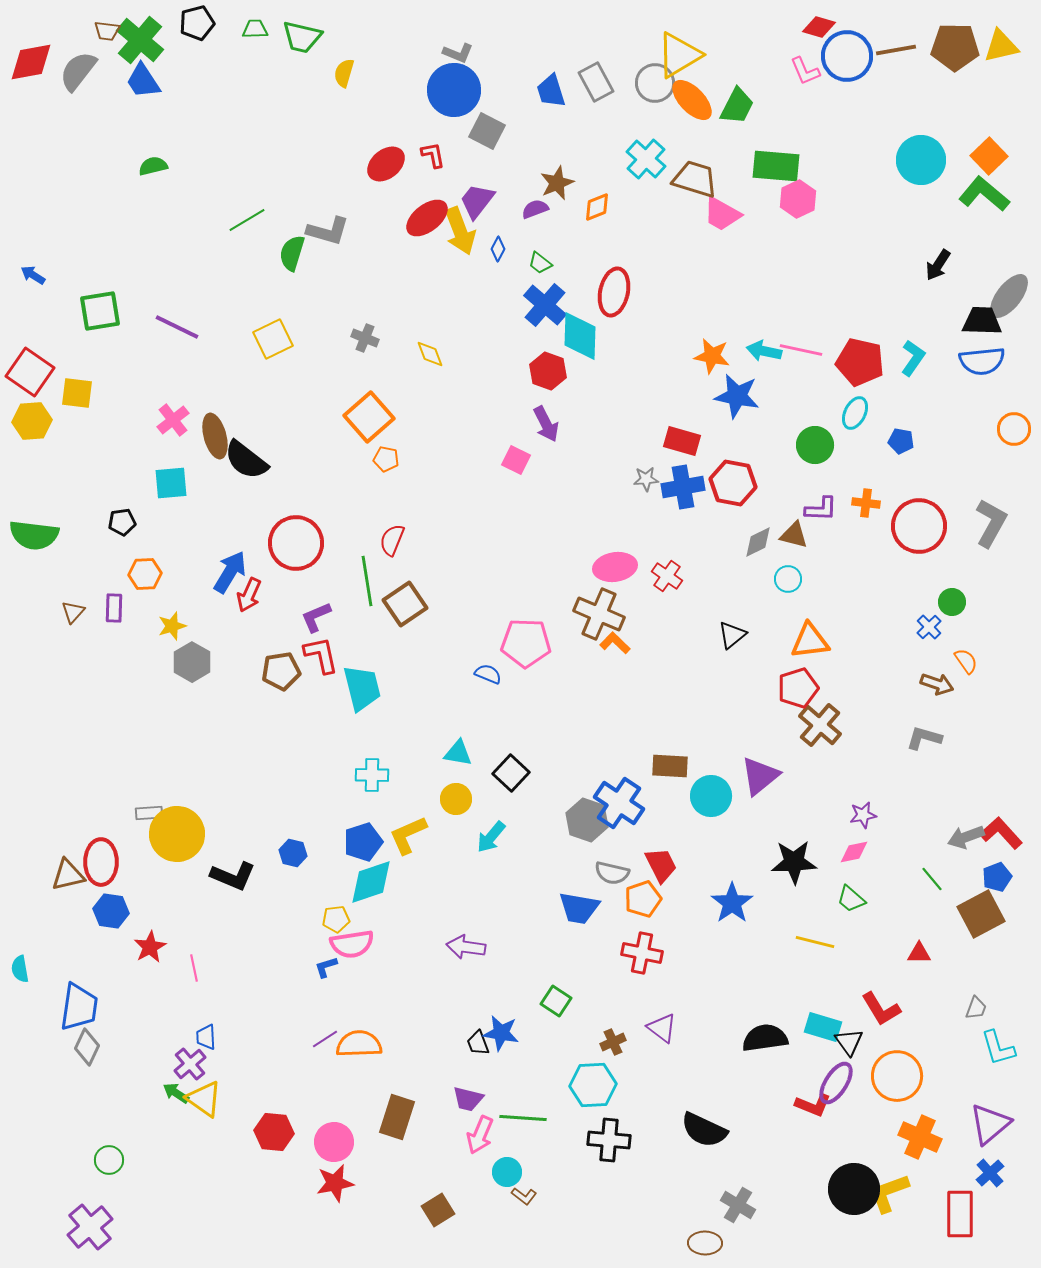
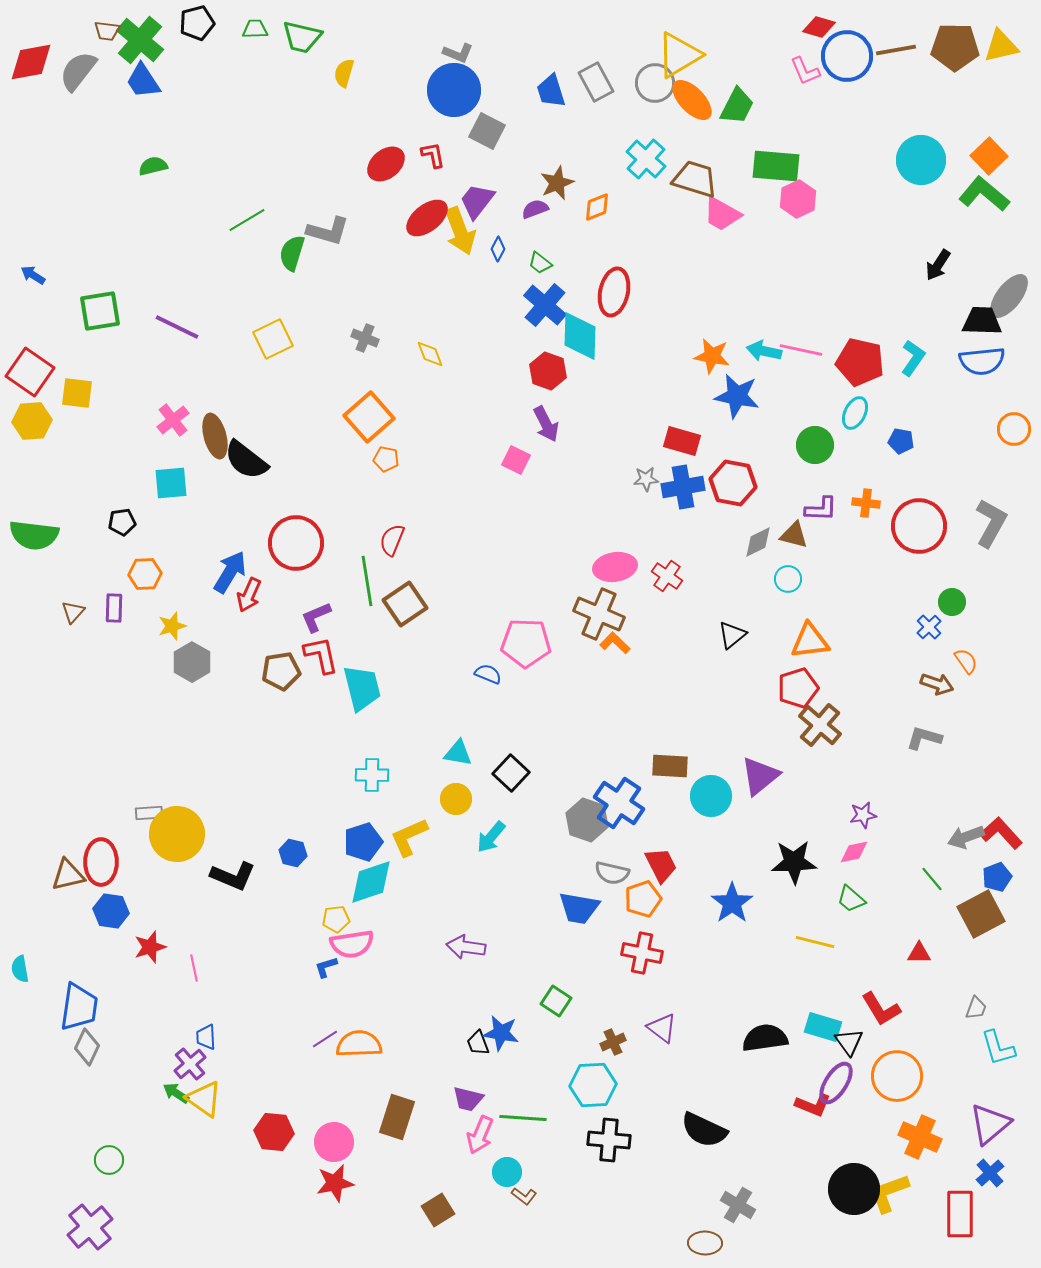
yellow L-shape at (408, 835): moved 1 px right, 2 px down
red star at (150, 947): rotated 12 degrees clockwise
